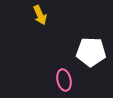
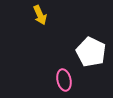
white pentagon: rotated 24 degrees clockwise
